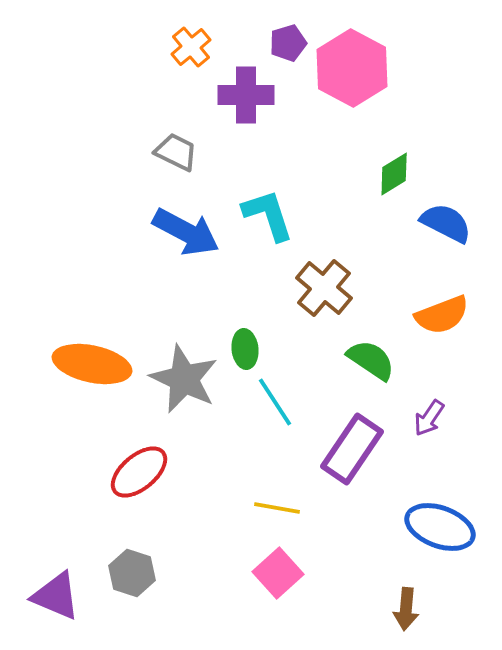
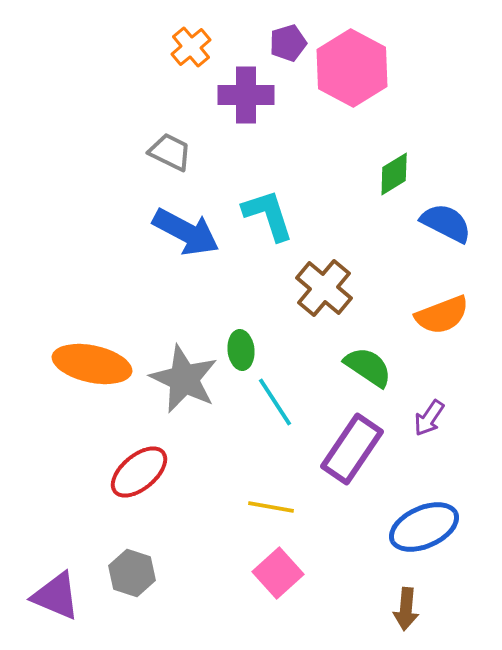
gray trapezoid: moved 6 px left
green ellipse: moved 4 px left, 1 px down
green semicircle: moved 3 px left, 7 px down
yellow line: moved 6 px left, 1 px up
blue ellipse: moved 16 px left; rotated 44 degrees counterclockwise
